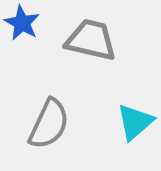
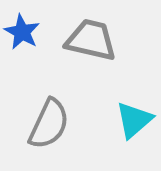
blue star: moved 9 px down
cyan triangle: moved 1 px left, 2 px up
